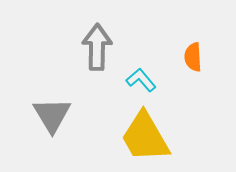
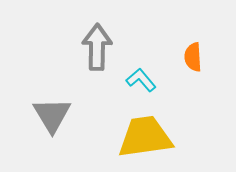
yellow trapezoid: rotated 112 degrees clockwise
